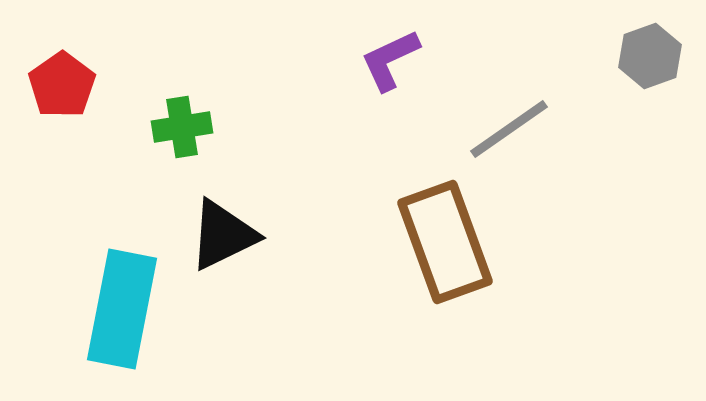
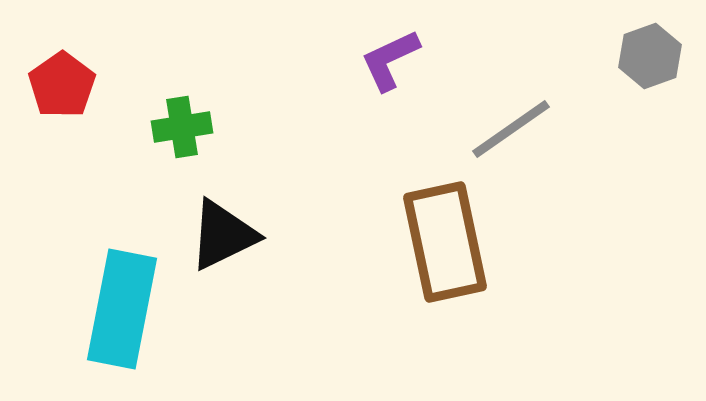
gray line: moved 2 px right
brown rectangle: rotated 8 degrees clockwise
